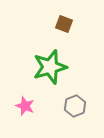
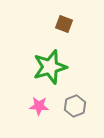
pink star: moved 14 px right; rotated 18 degrees counterclockwise
